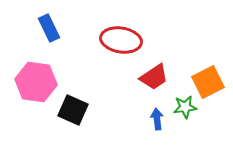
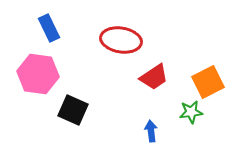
pink hexagon: moved 2 px right, 8 px up
green star: moved 6 px right, 5 px down
blue arrow: moved 6 px left, 12 px down
